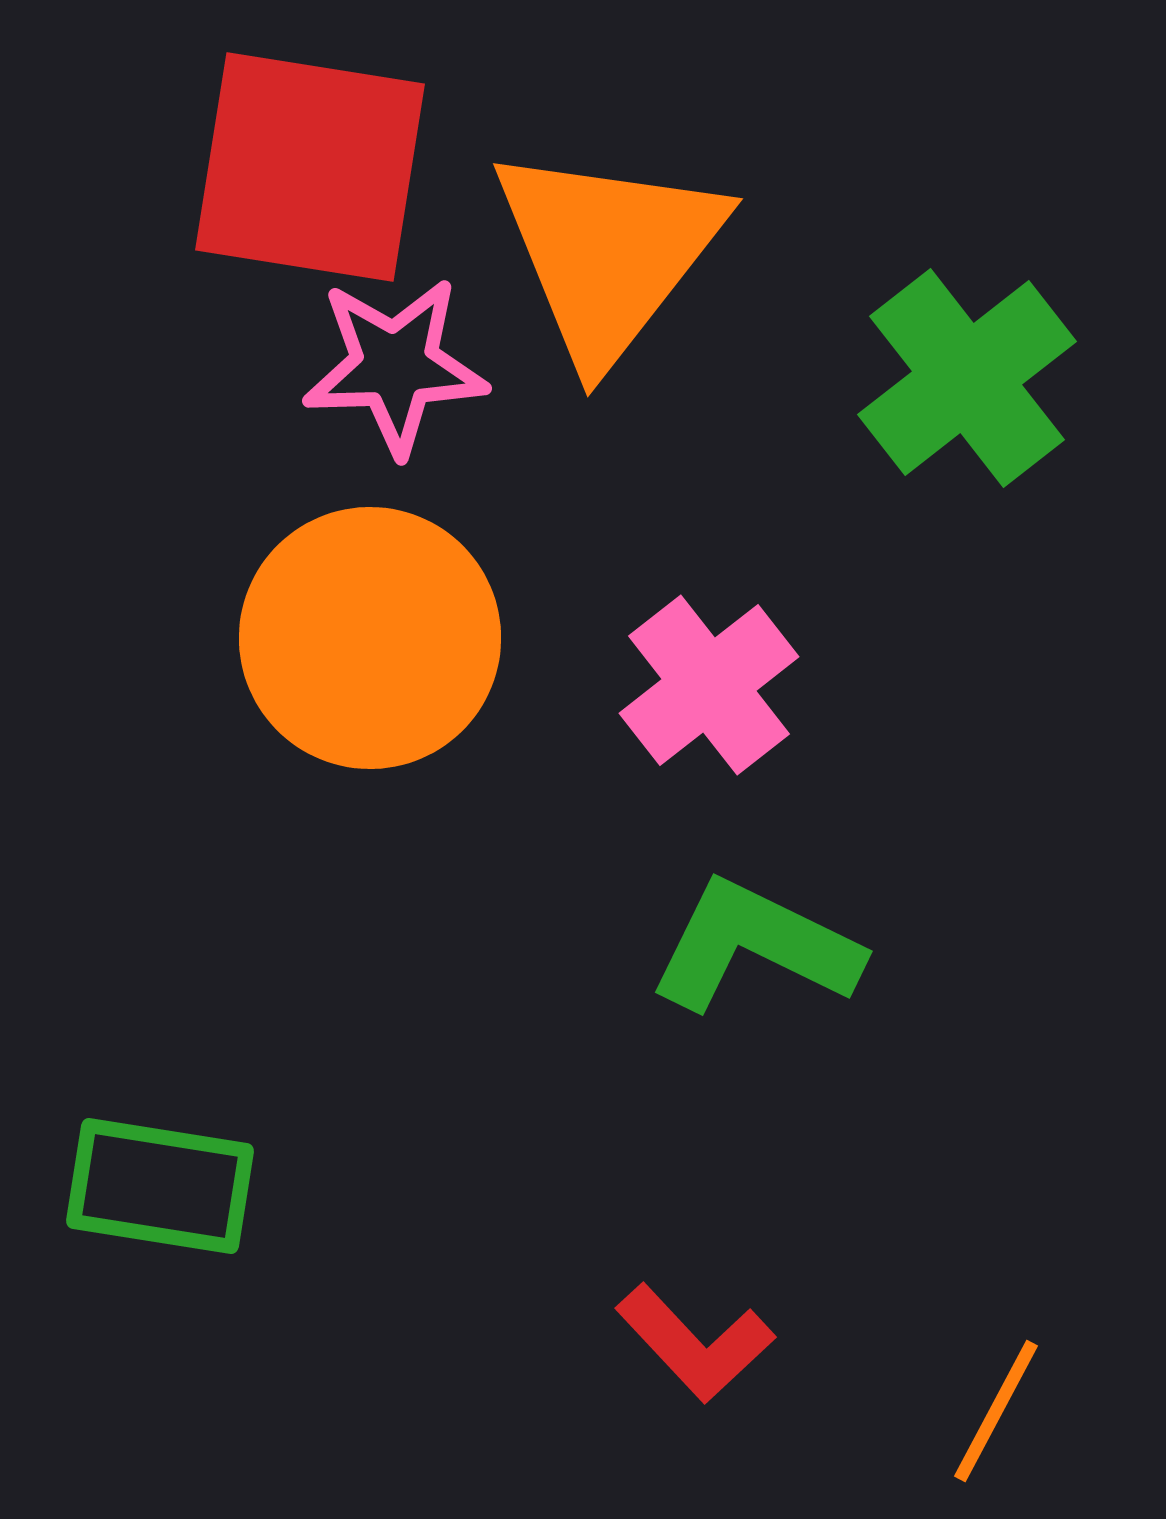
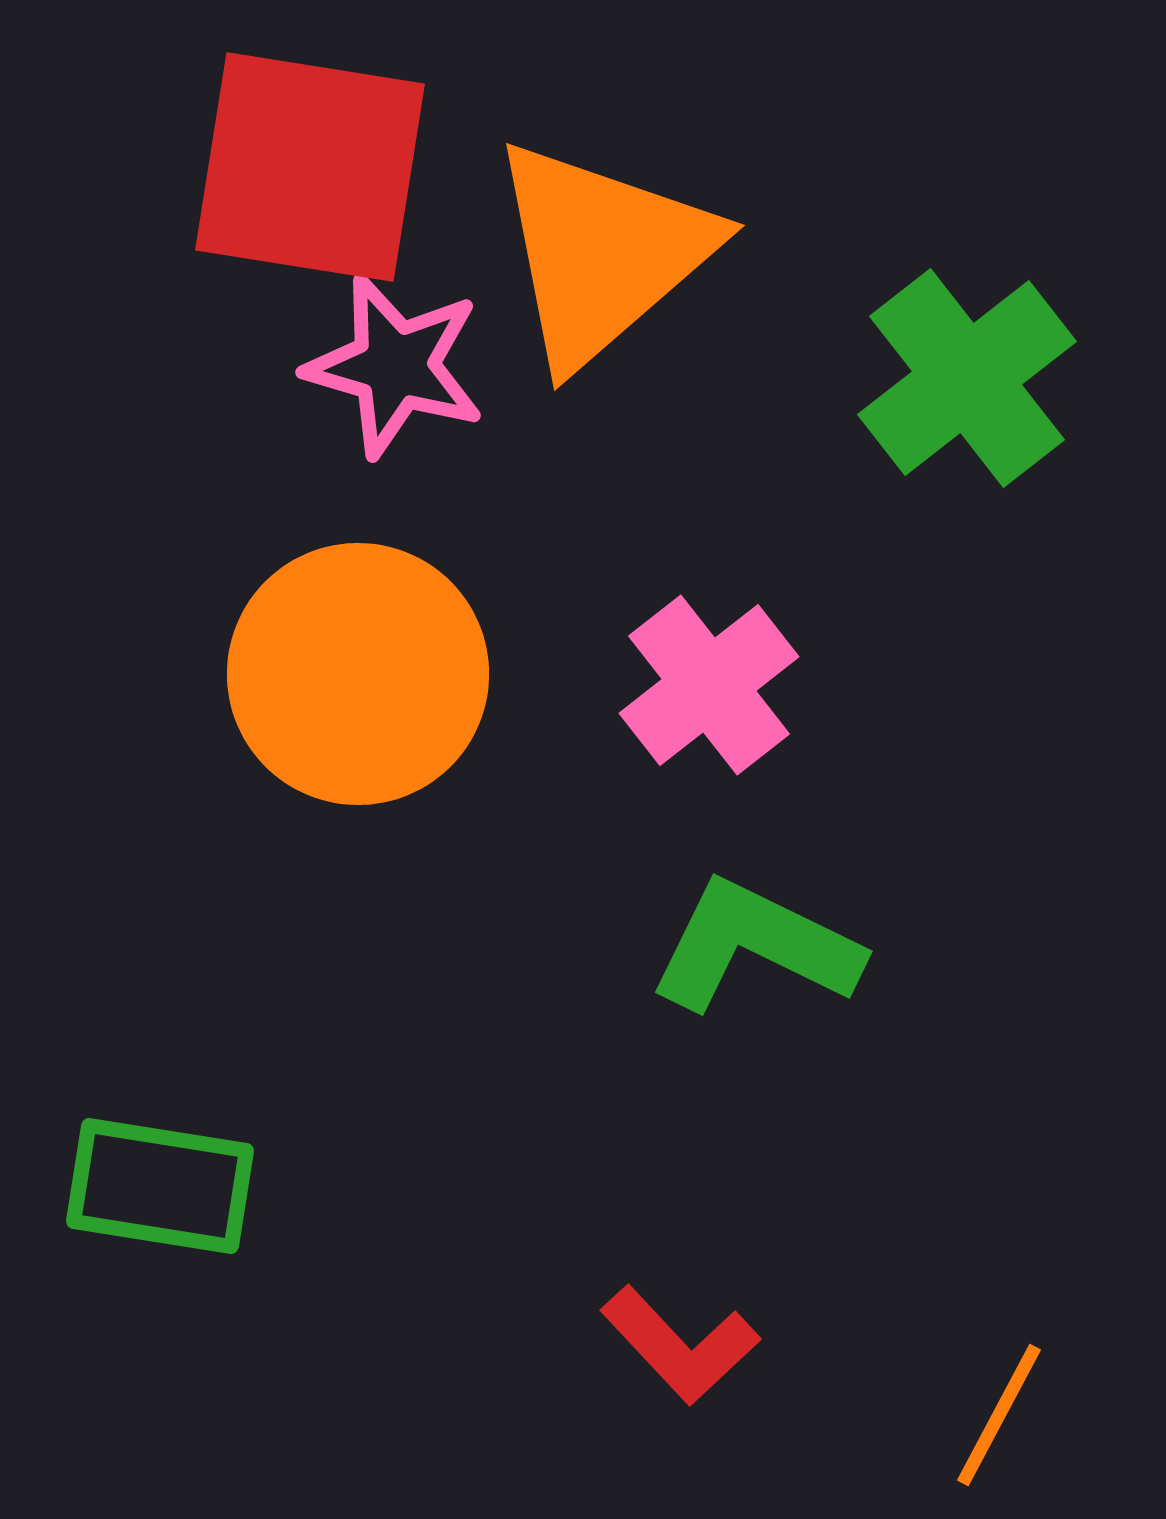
orange triangle: moved 6 px left; rotated 11 degrees clockwise
pink star: rotated 18 degrees clockwise
orange circle: moved 12 px left, 36 px down
red L-shape: moved 15 px left, 2 px down
orange line: moved 3 px right, 4 px down
